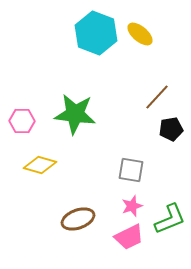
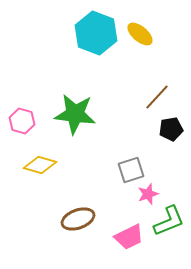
pink hexagon: rotated 15 degrees clockwise
gray square: rotated 28 degrees counterclockwise
pink star: moved 16 px right, 12 px up
green L-shape: moved 1 px left, 2 px down
